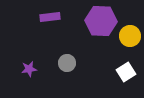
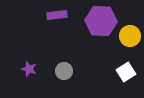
purple rectangle: moved 7 px right, 2 px up
gray circle: moved 3 px left, 8 px down
purple star: rotated 28 degrees clockwise
